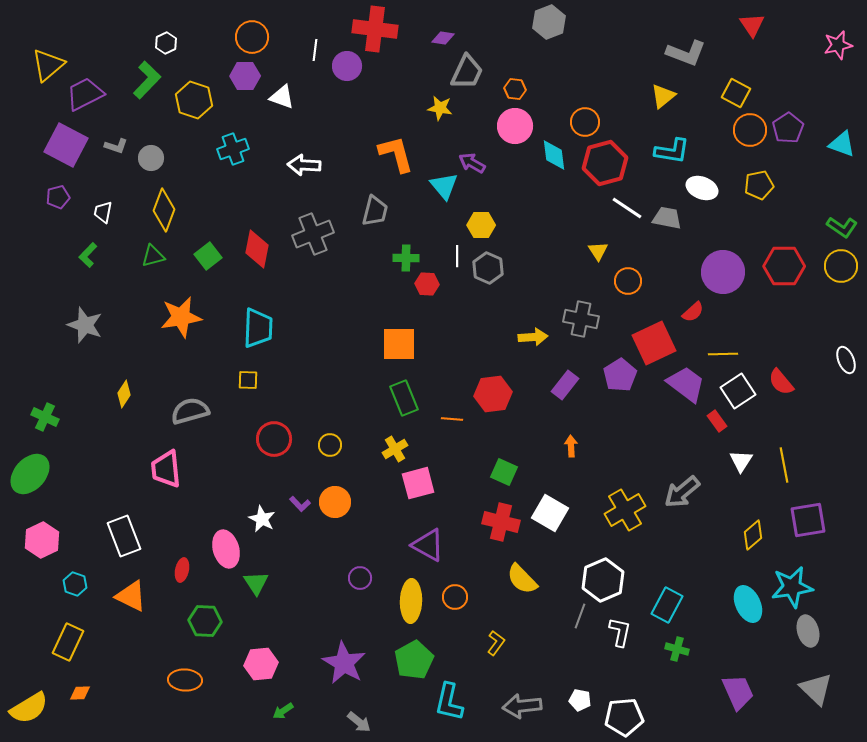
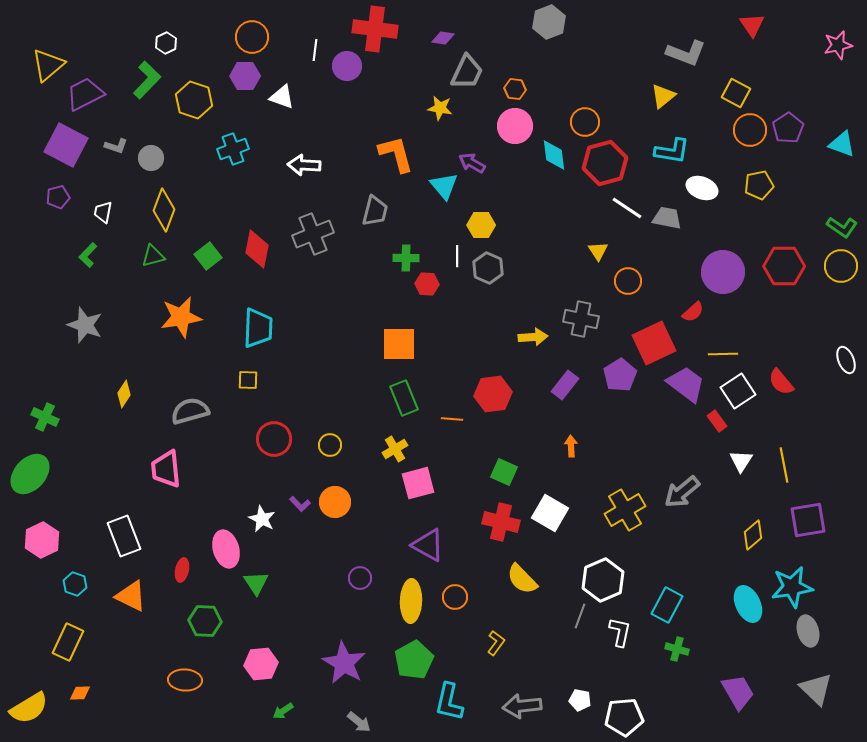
purple trapezoid at (738, 692): rotated 6 degrees counterclockwise
